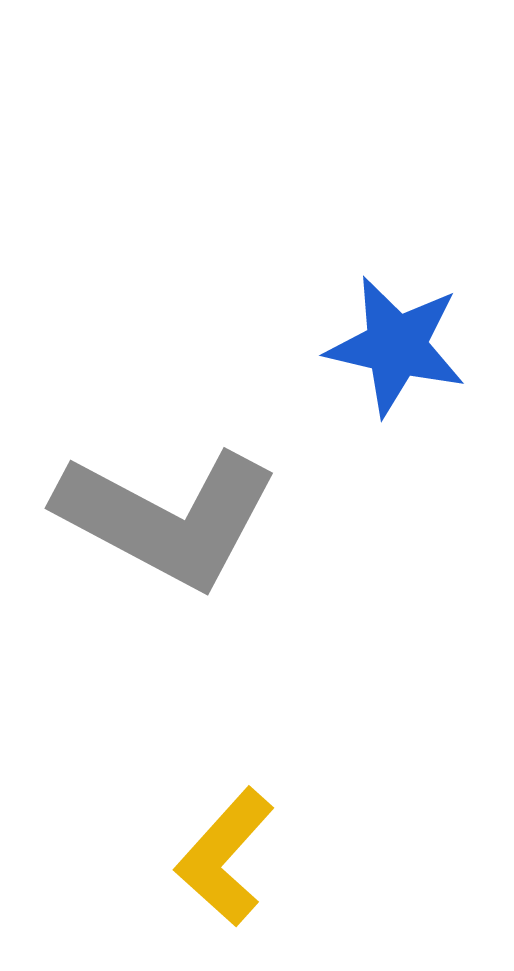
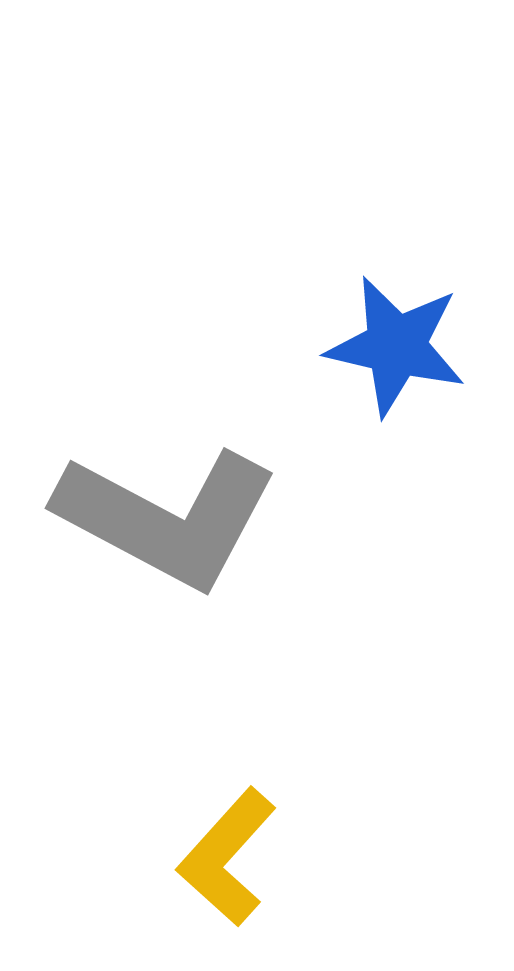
yellow L-shape: moved 2 px right
